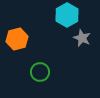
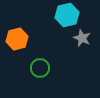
cyan hexagon: rotated 15 degrees clockwise
green circle: moved 4 px up
